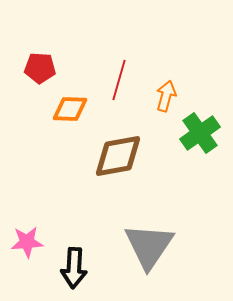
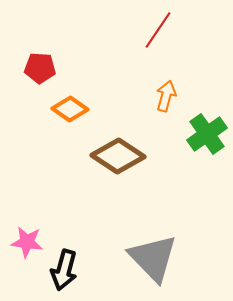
red line: moved 39 px right, 50 px up; rotated 18 degrees clockwise
orange diamond: rotated 33 degrees clockwise
green cross: moved 7 px right, 1 px down
brown diamond: rotated 44 degrees clockwise
pink star: rotated 12 degrees clockwise
gray triangle: moved 4 px right, 12 px down; rotated 18 degrees counterclockwise
black arrow: moved 10 px left, 2 px down; rotated 12 degrees clockwise
